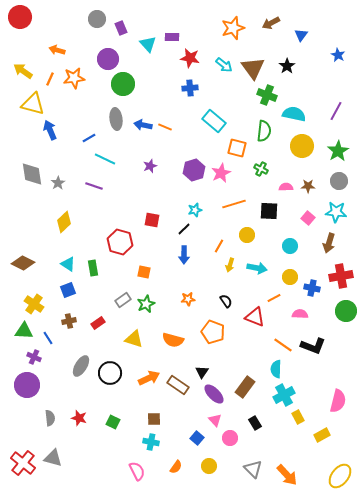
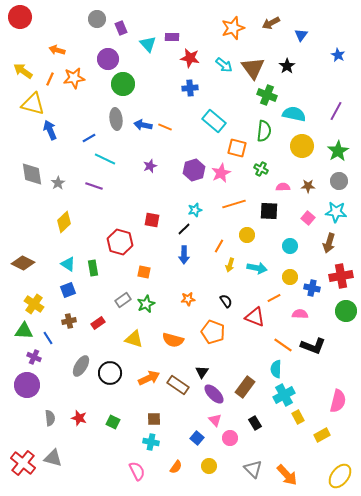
pink semicircle at (286, 187): moved 3 px left
